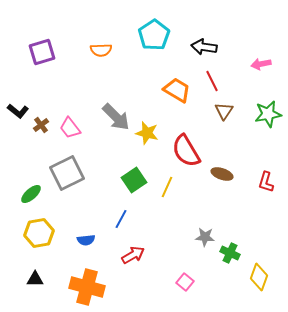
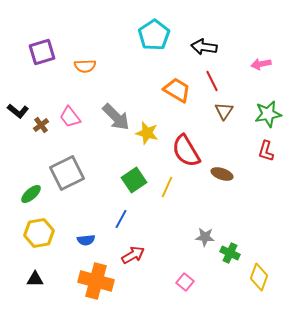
orange semicircle: moved 16 px left, 16 px down
pink trapezoid: moved 11 px up
red L-shape: moved 31 px up
orange cross: moved 9 px right, 6 px up
